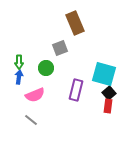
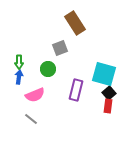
brown rectangle: rotated 10 degrees counterclockwise
green circle: moved 2 px right, 1 px down
gray line: moved 1 px up
